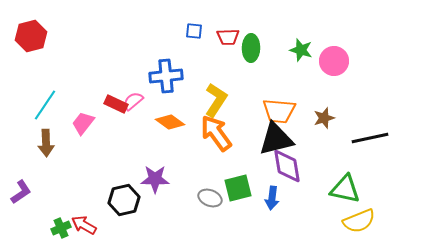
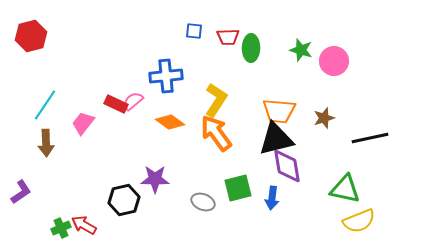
gray ellipse: moved 7 px left, 4 px down
